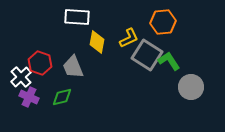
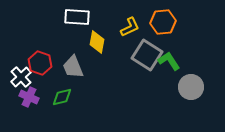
yellow L-shape: moved 1 px right, 11 px up
